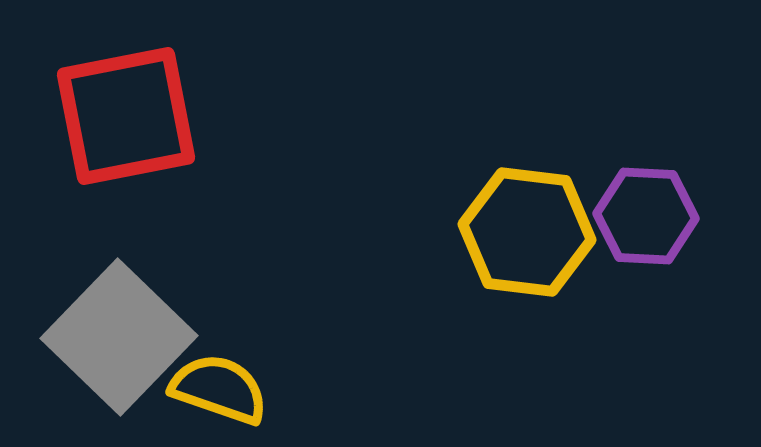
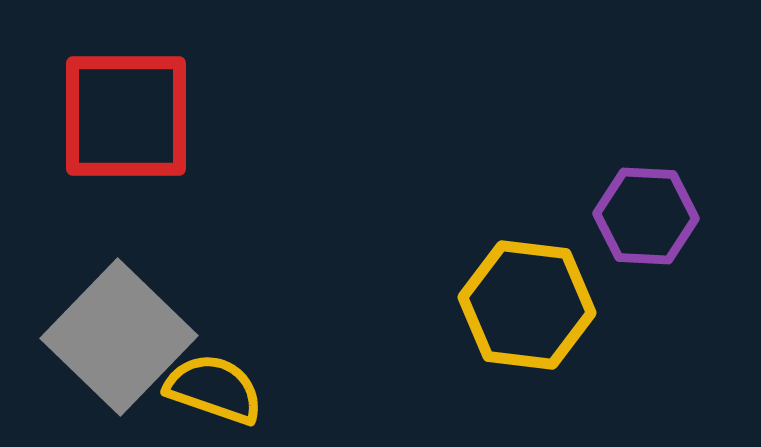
red square: rotated 11 degrees clockwise
yellow hexagon: moved 73 px down
yellow semicircle: moved 5 px left
